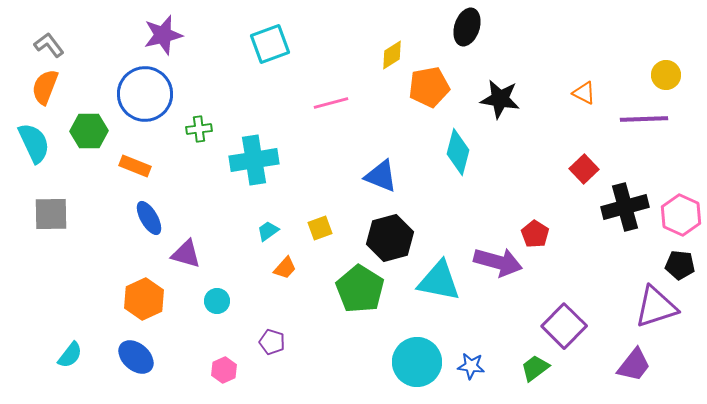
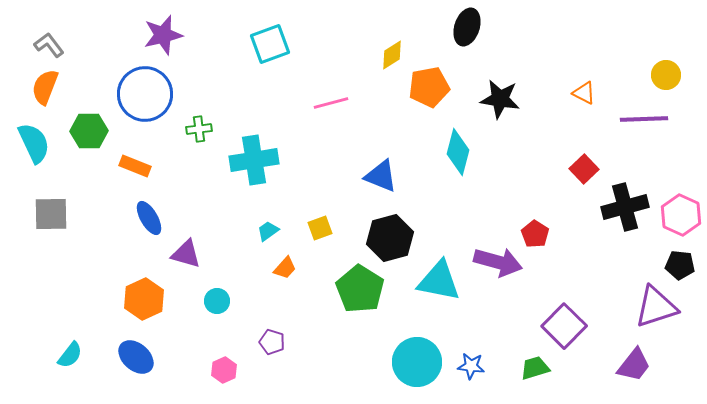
green trapezoid at (535, 368): rotated 20 degrees clockwise
